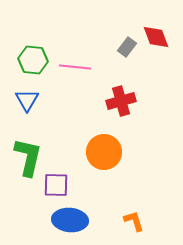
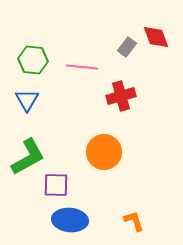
pink line: moved 7 px right
red cross: moved 5 px up
green L-shape: rotated 48 degrees clockwise
